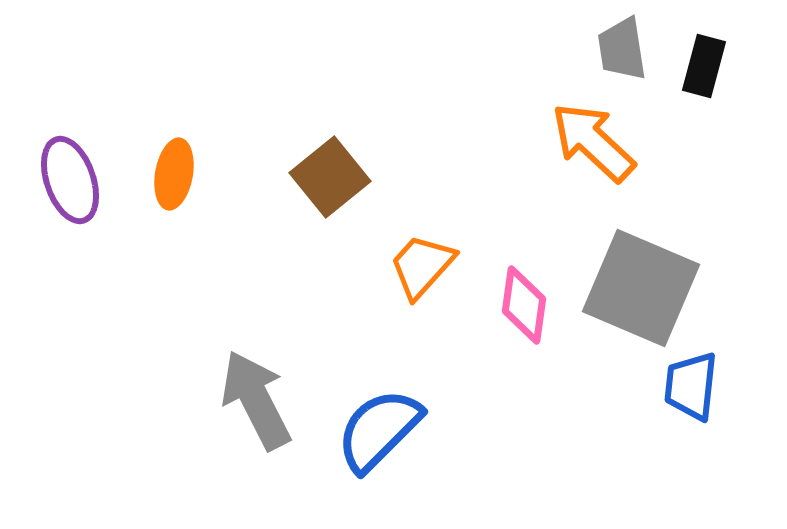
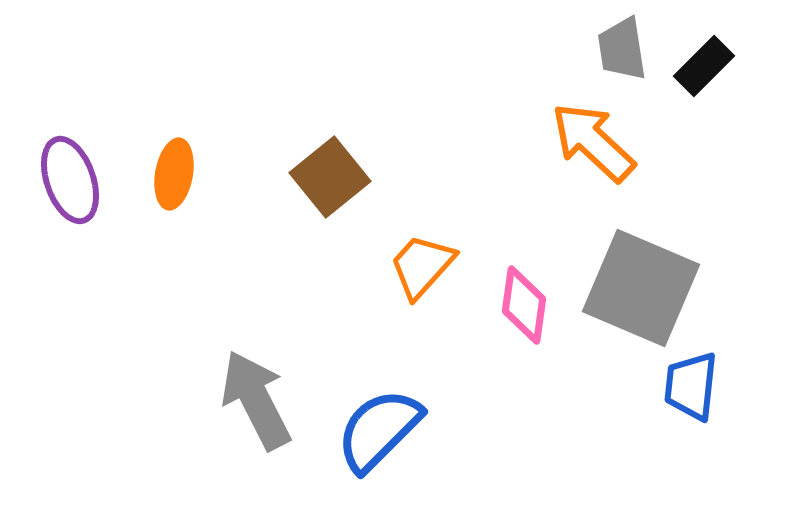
black rectangle: rotated 30 degrees clockwise
